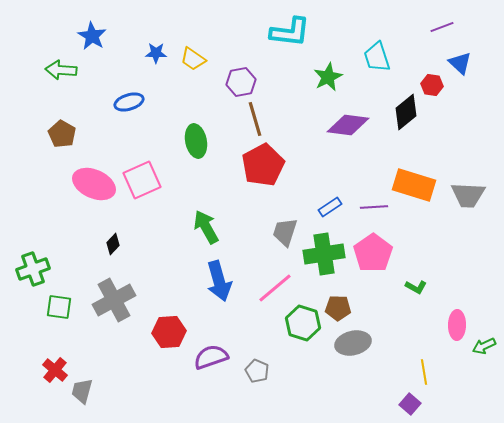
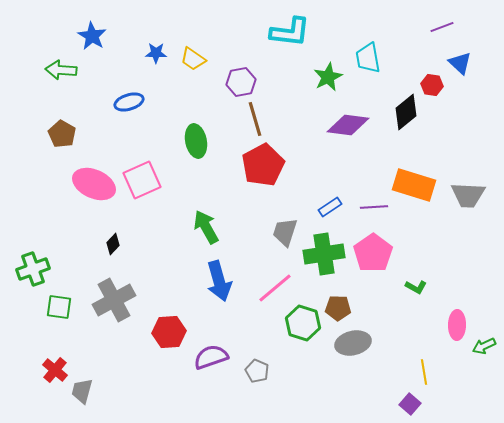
cyan trapezoid at (377, 57): moved 9 px left, 1 px down; rotated 8 degrees clockwise
